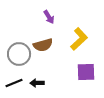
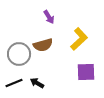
black arrow: rotated 32 degrees clockwise
